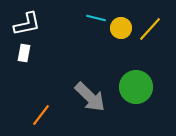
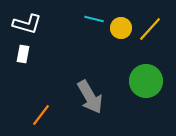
cyan line: moved 2 px left, 1 px down
white L-shape: rotated 28 degrees clockwise
white rectangle: moved 1 px left, 1 px down
green circle: moved 10 px right, 6 px up
gray arrow: rotated 16 degrees clockwise
